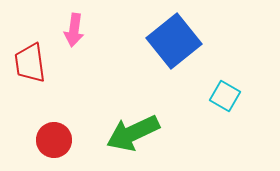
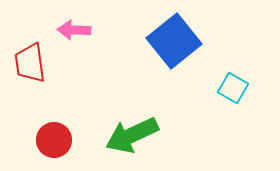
pink arrow: rotated 84 degrees clockwise
cyan square: moved 8 px right, 8 px up
green arrow: moved 1 px left, 2 px down
